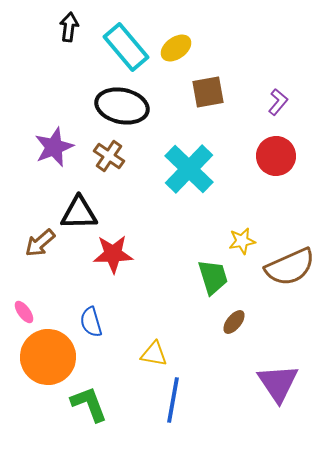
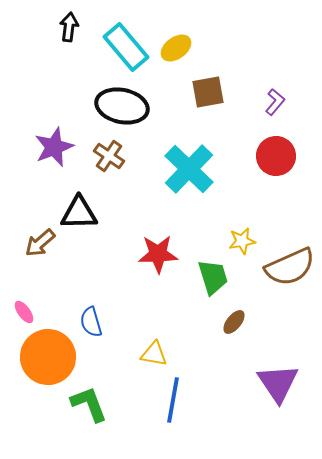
purple L-shape: moved 3 px left
red star: moved 45 px right
